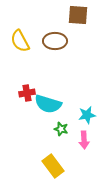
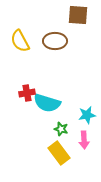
cyan semicircle: moved 1 px left, 1 px up
yellow rectangle: moved 6 px right, 13 px up
